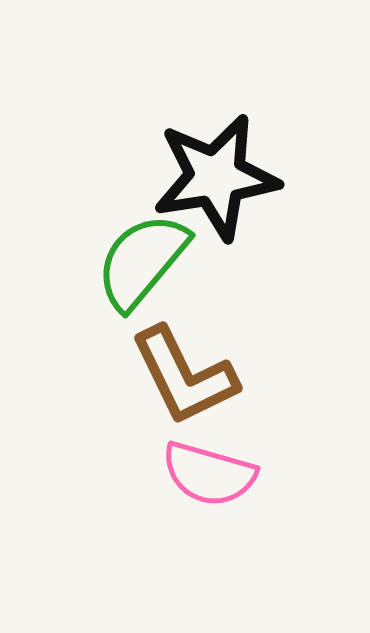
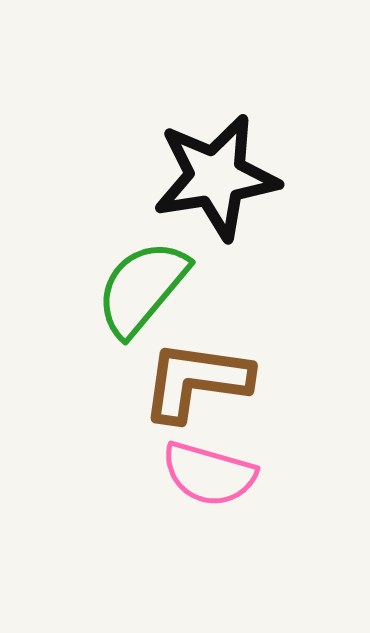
green semicircle: moved 27 px down
brown L-shape: moved 12 px right, 5 px down; rotated 124 degrees clockwise
